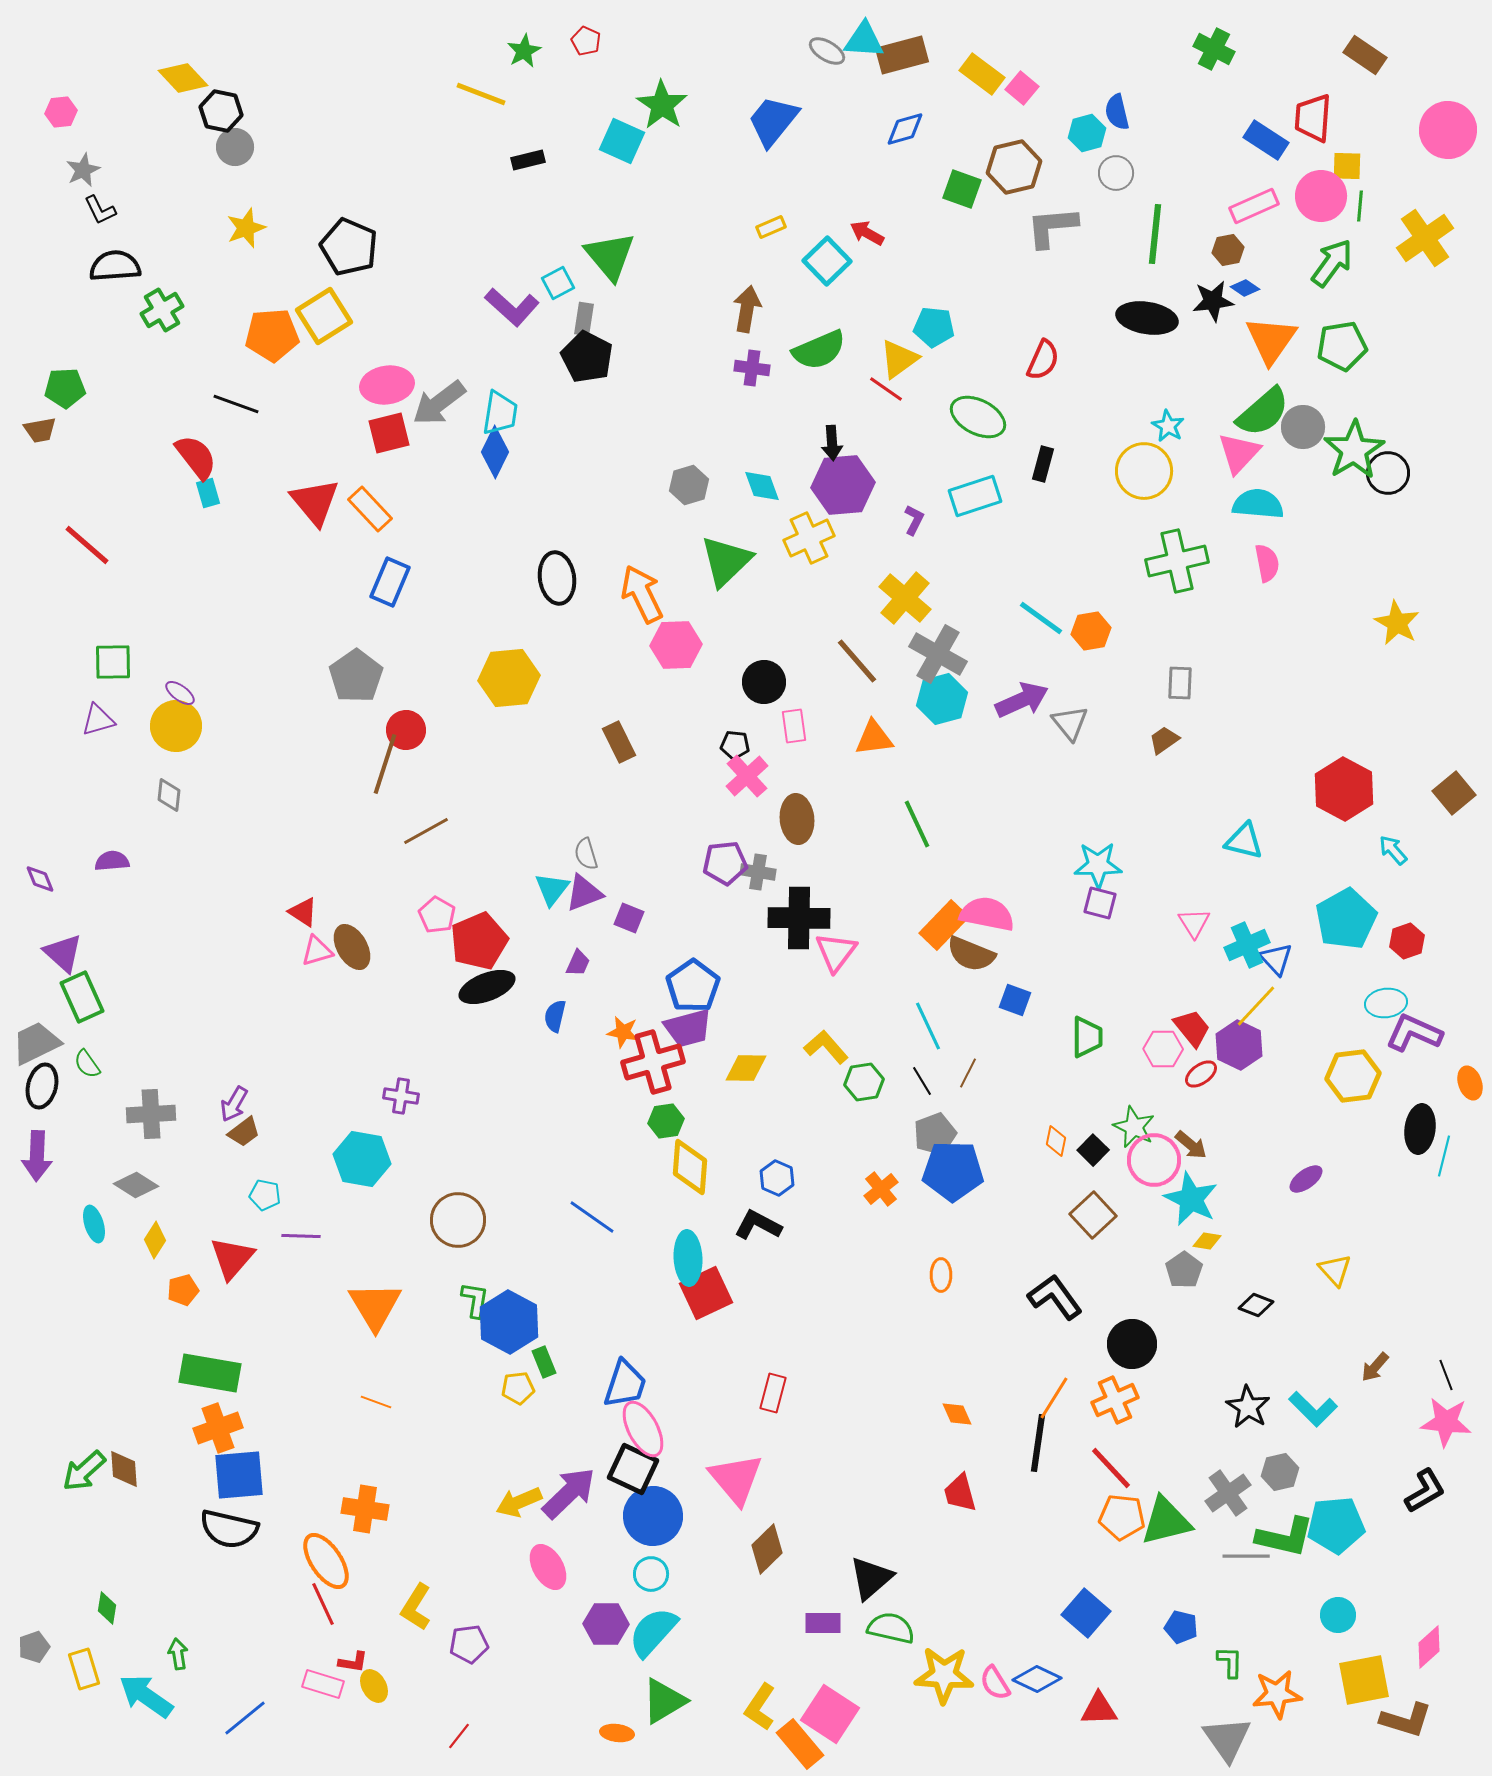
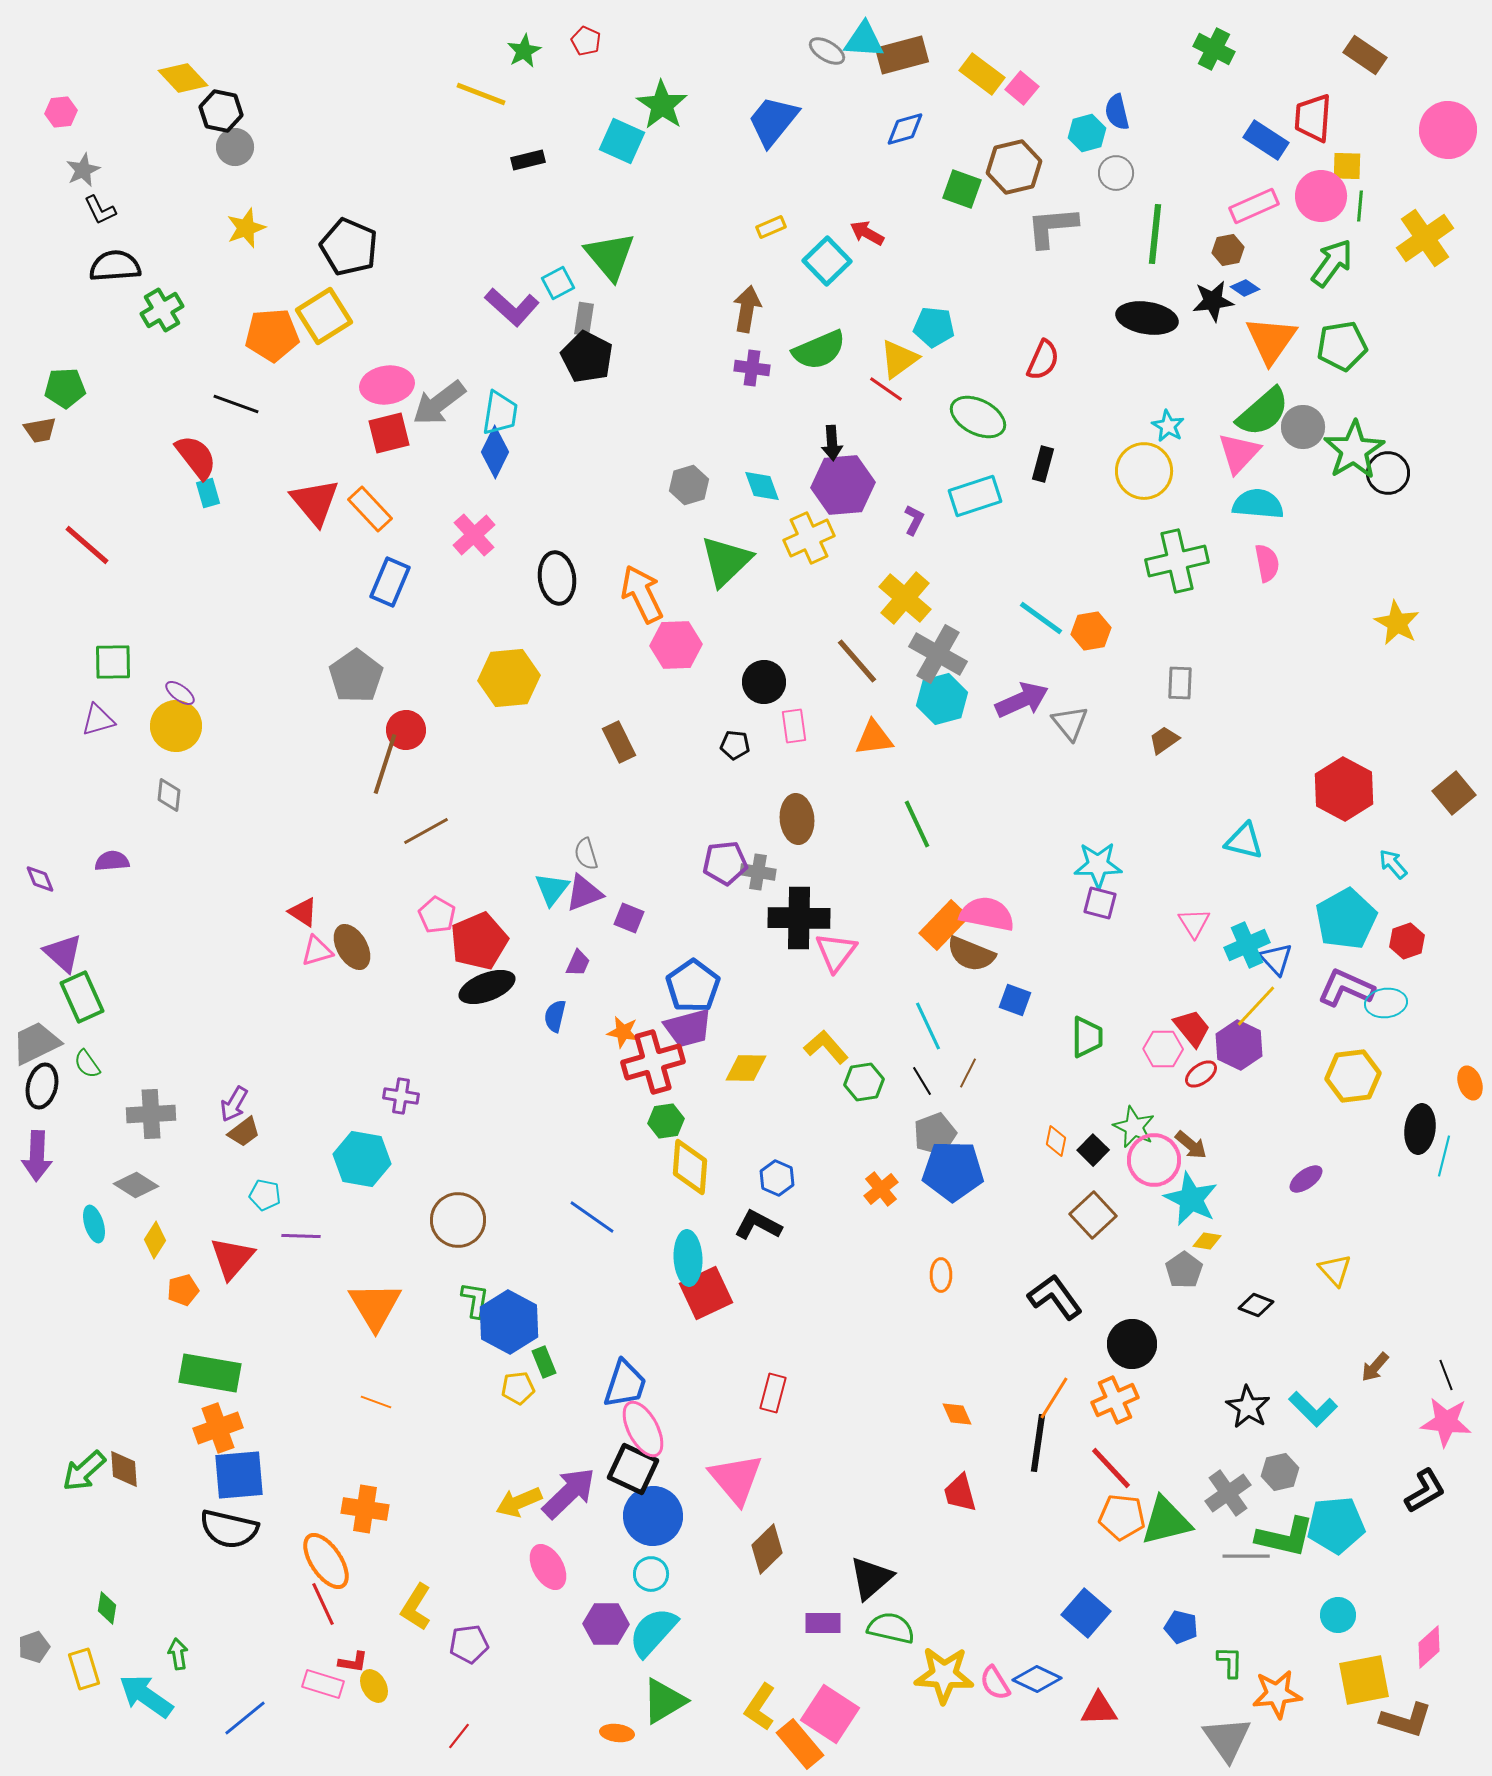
pink cross at (747, 776): moved 273 px left, 241 px up
cyan arrow at (1393, 850): moved 14 px down
purple L-shape at (1414, 1033): moved 68 px left, 45 px up
